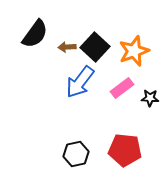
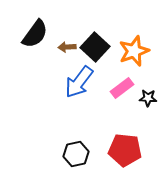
blue arrow: moved 1 px left
black star: moved 2 px left
